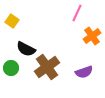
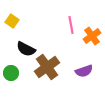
pink line: moved 6 px left, 12 px down; rotated 36 degrees counterclockwise
green circle: moved 5 px down
purple semicircle: moved 1 px up
